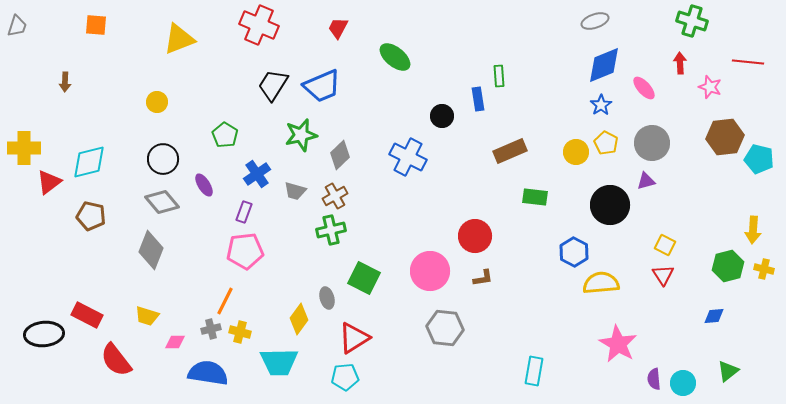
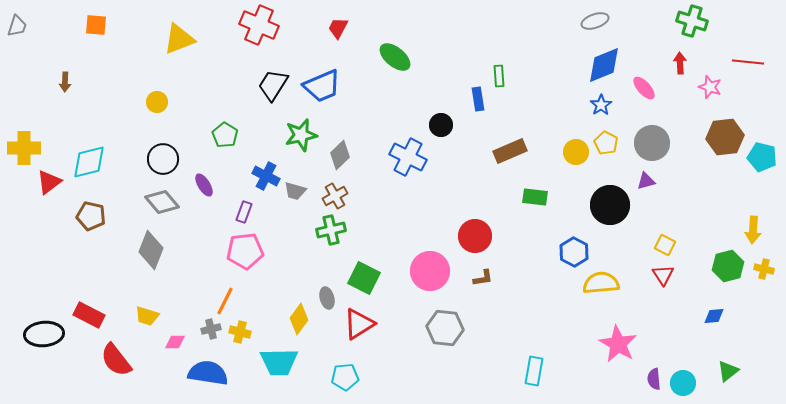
black circle at (442, 116): moved 1 px left, 9 px down
cyan pentagon at (759, 159): moved 3 px right, 2 px up
blue cross at (257, 174): moved 9 px right, 2 px down; rotated 28 degrees counterclockwise
red rectangle at (87, 315): moved 2 px right
red triangle at (354, 338): moved 5 px right, 14 px up
